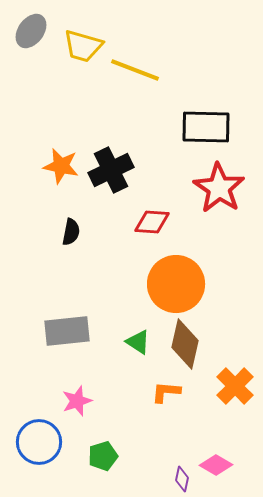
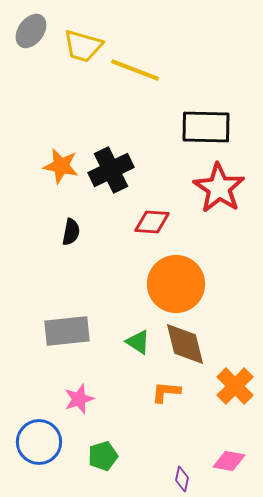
brown diamond: rotated 27 degrees counterclockwise
pink star: moved 2 px right, 2 px up
pink diamond: moved 13 px right, 4 px up; rotated 20 degrees counterclockwise
